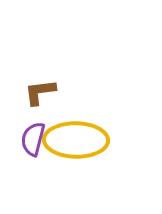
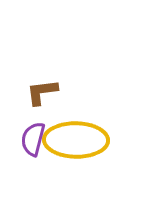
brown L-shape: moved 2 px right
